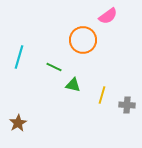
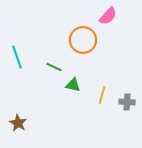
pink semicircle: rotated 12 degrees counterclockwise
cyan line: moved 2 px left; rotated 35 degrees counterclockwise
gray cross: moved 3 px up
brown star: rotated 12 degrees counterclockwise
